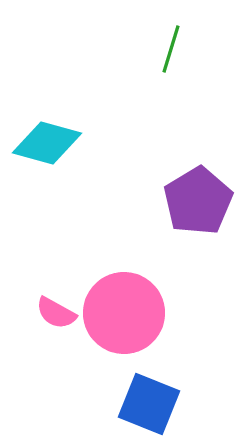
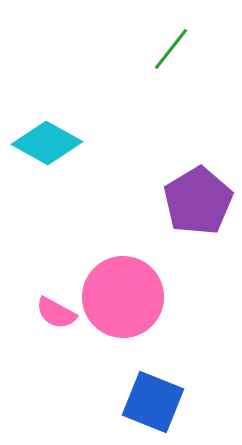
green line: rotated 21 degrees clockwise
cyan diamond: rotated 14 degrees clockwise
pink circle: moved 1 px left, 16 px up
blue square: moved 4 px right, 2 px up
